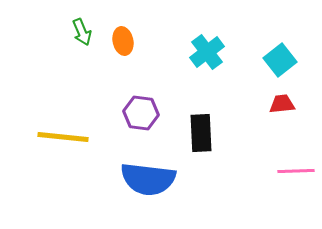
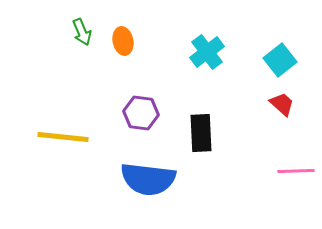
red trapezoid: rotated 48 degrees clockwise
